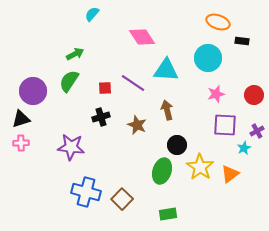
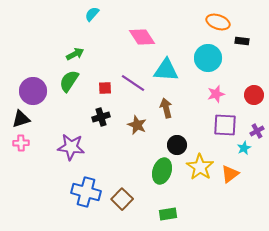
brown arrow: moved 1 px left, 2 px up
